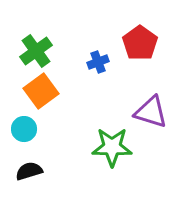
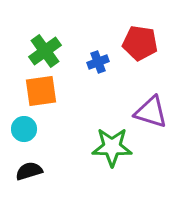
red pentagon: rotated 28 degrees counterclockwise
green cross: moved 9 px right
orange square: rotated 28 degrees clockwise
